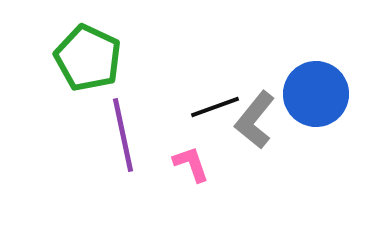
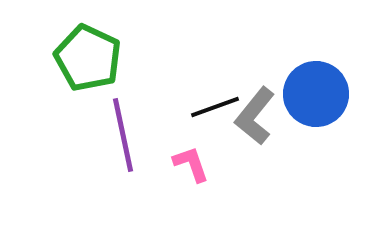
gray L-shape: moved 4 px up
